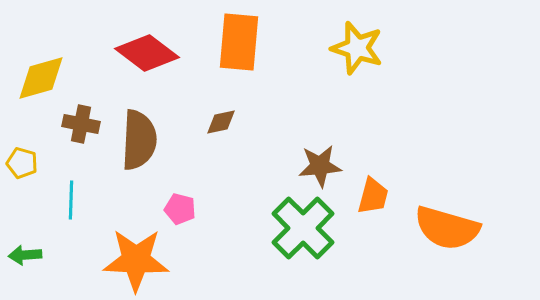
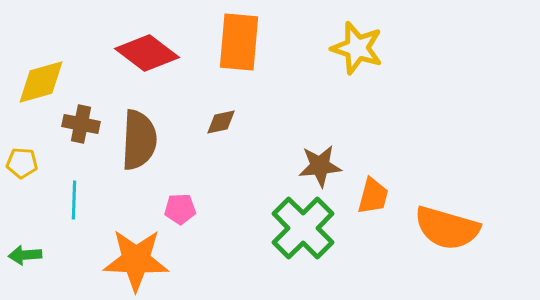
yellow diamond: moved 4 px down
yellow pentagon: rotated 12 degrees counterclockwise
cyan line: moved 3 px right
pink pentagon: rotated 16 degrees counterclockwise
